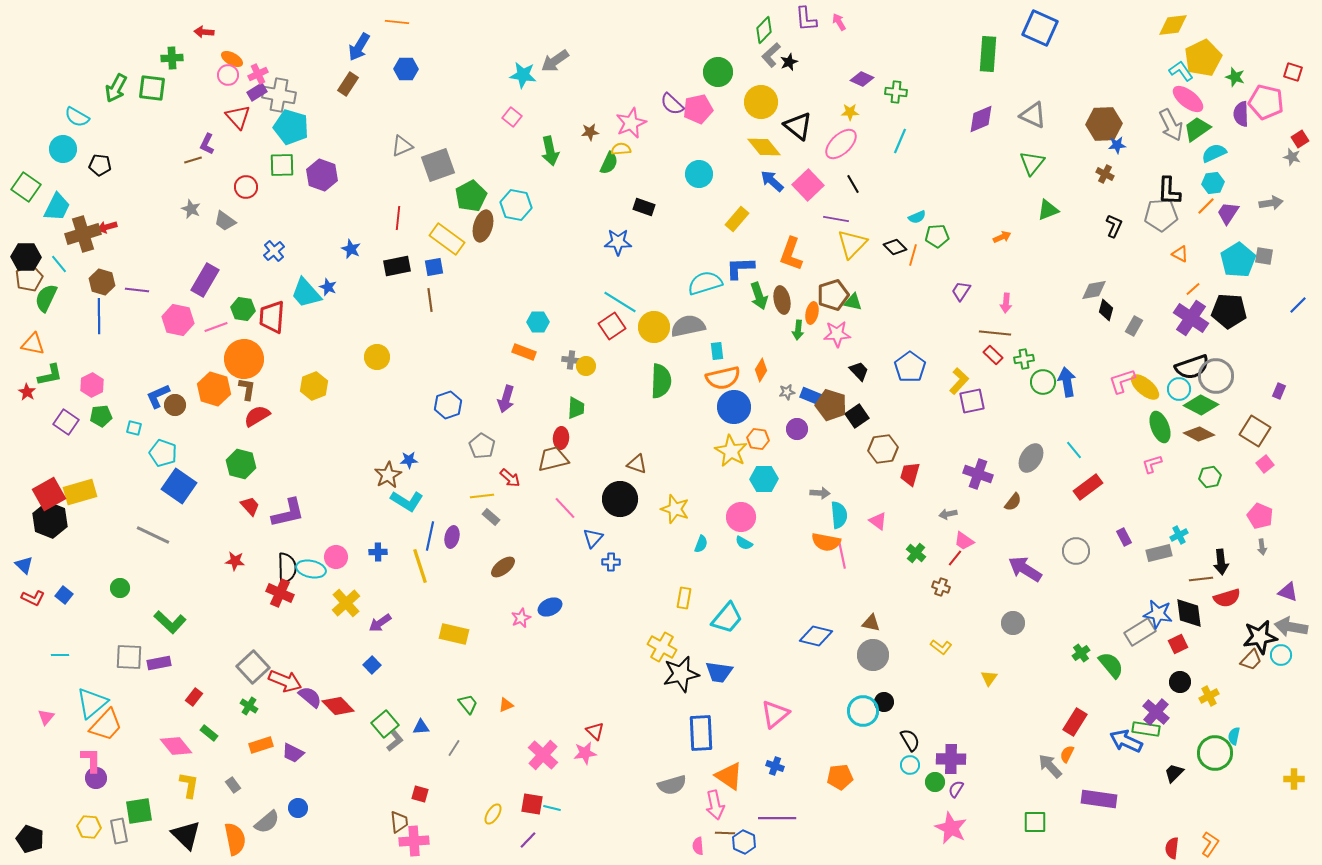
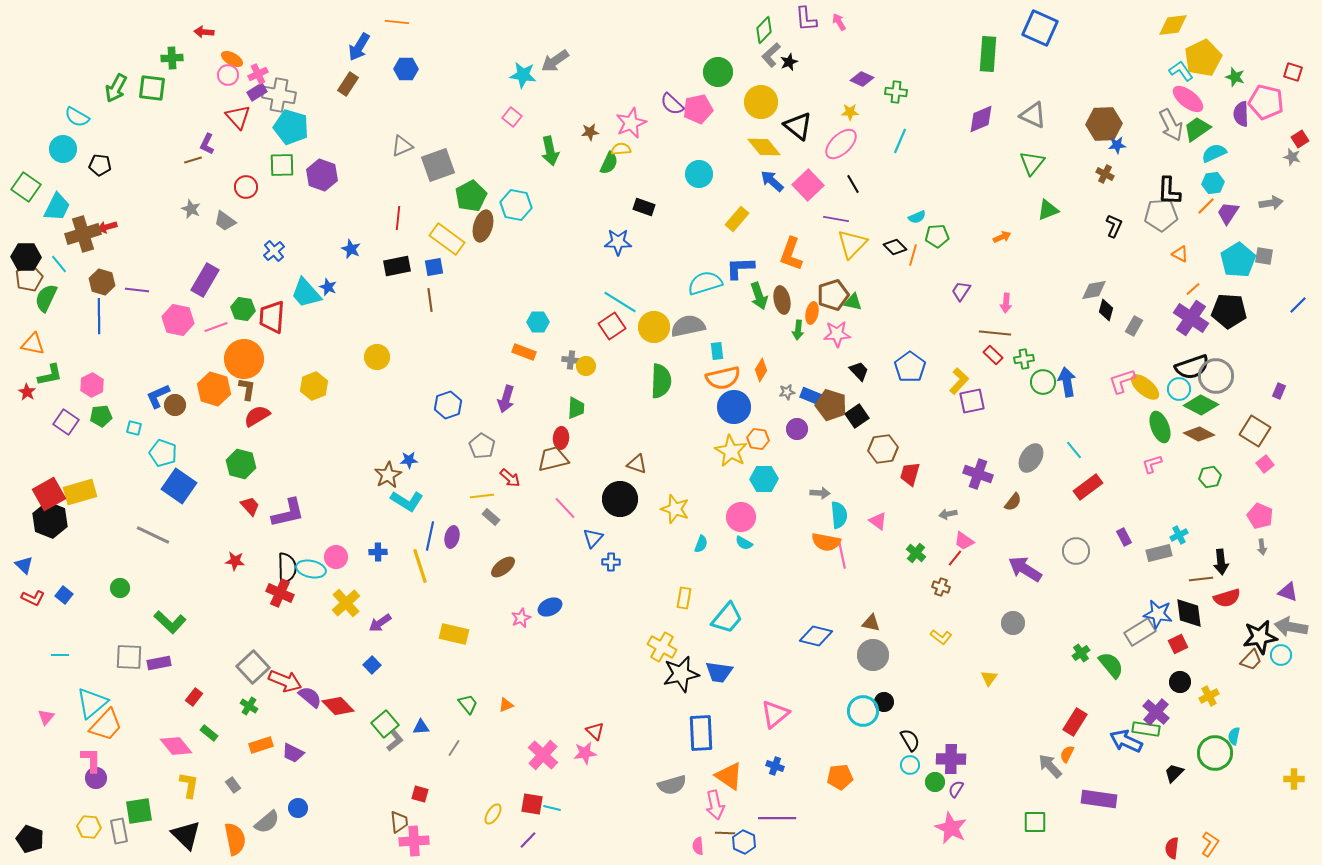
yellow L-shape at (941, 647): moved 10 px up
